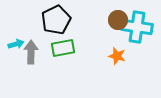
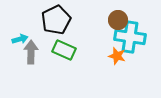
cyan cross: moved 7 px left, 10 px down
cyan arrow: moved 4 px right, 5 px up
green rectangle: moved 1 px right, 2 px down; rotated 35 degrees clockwise
